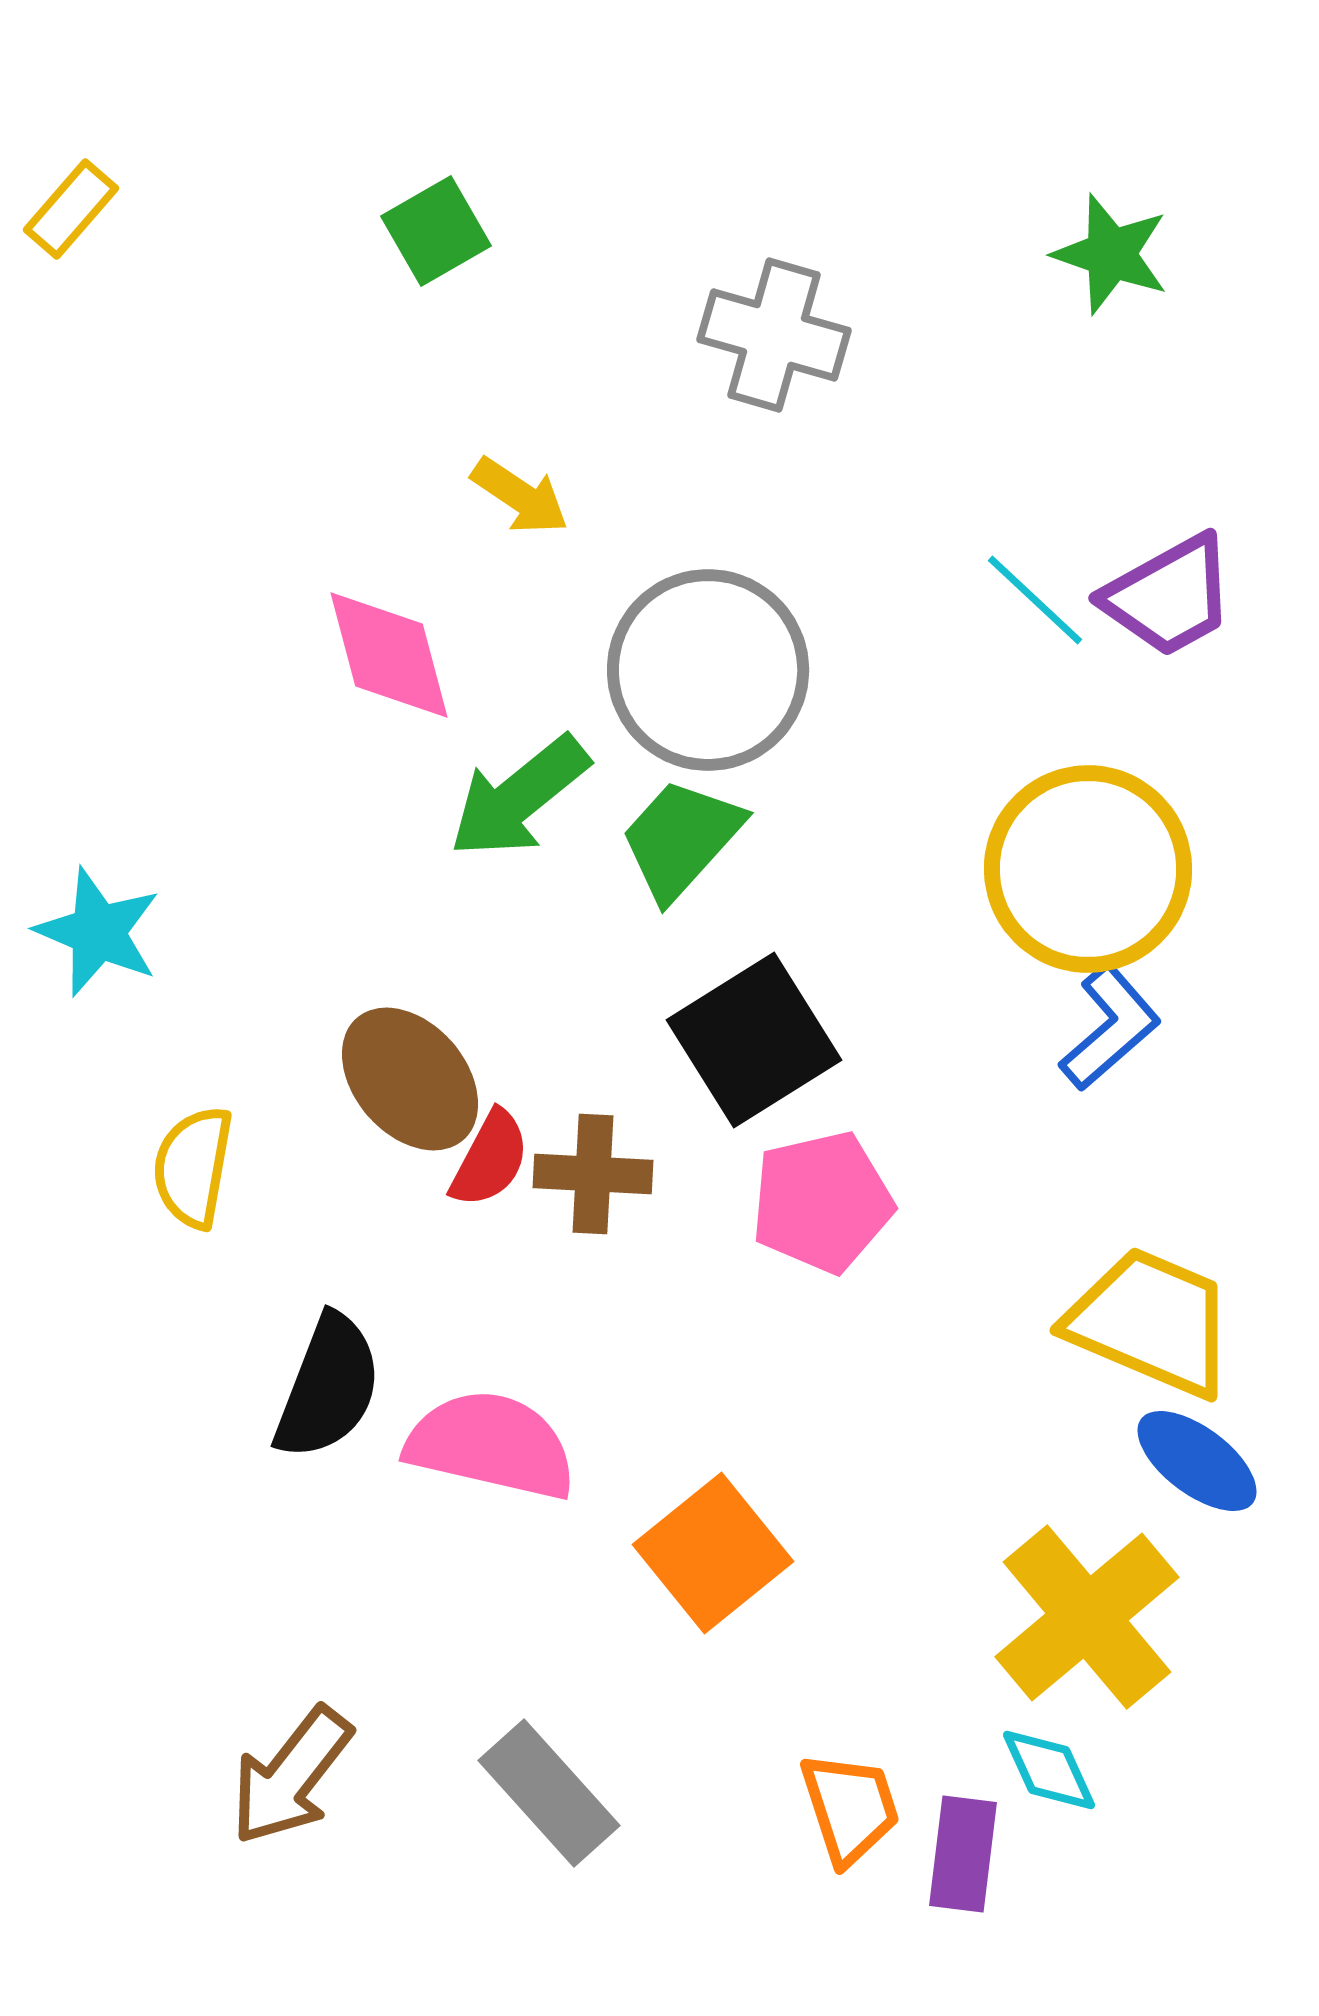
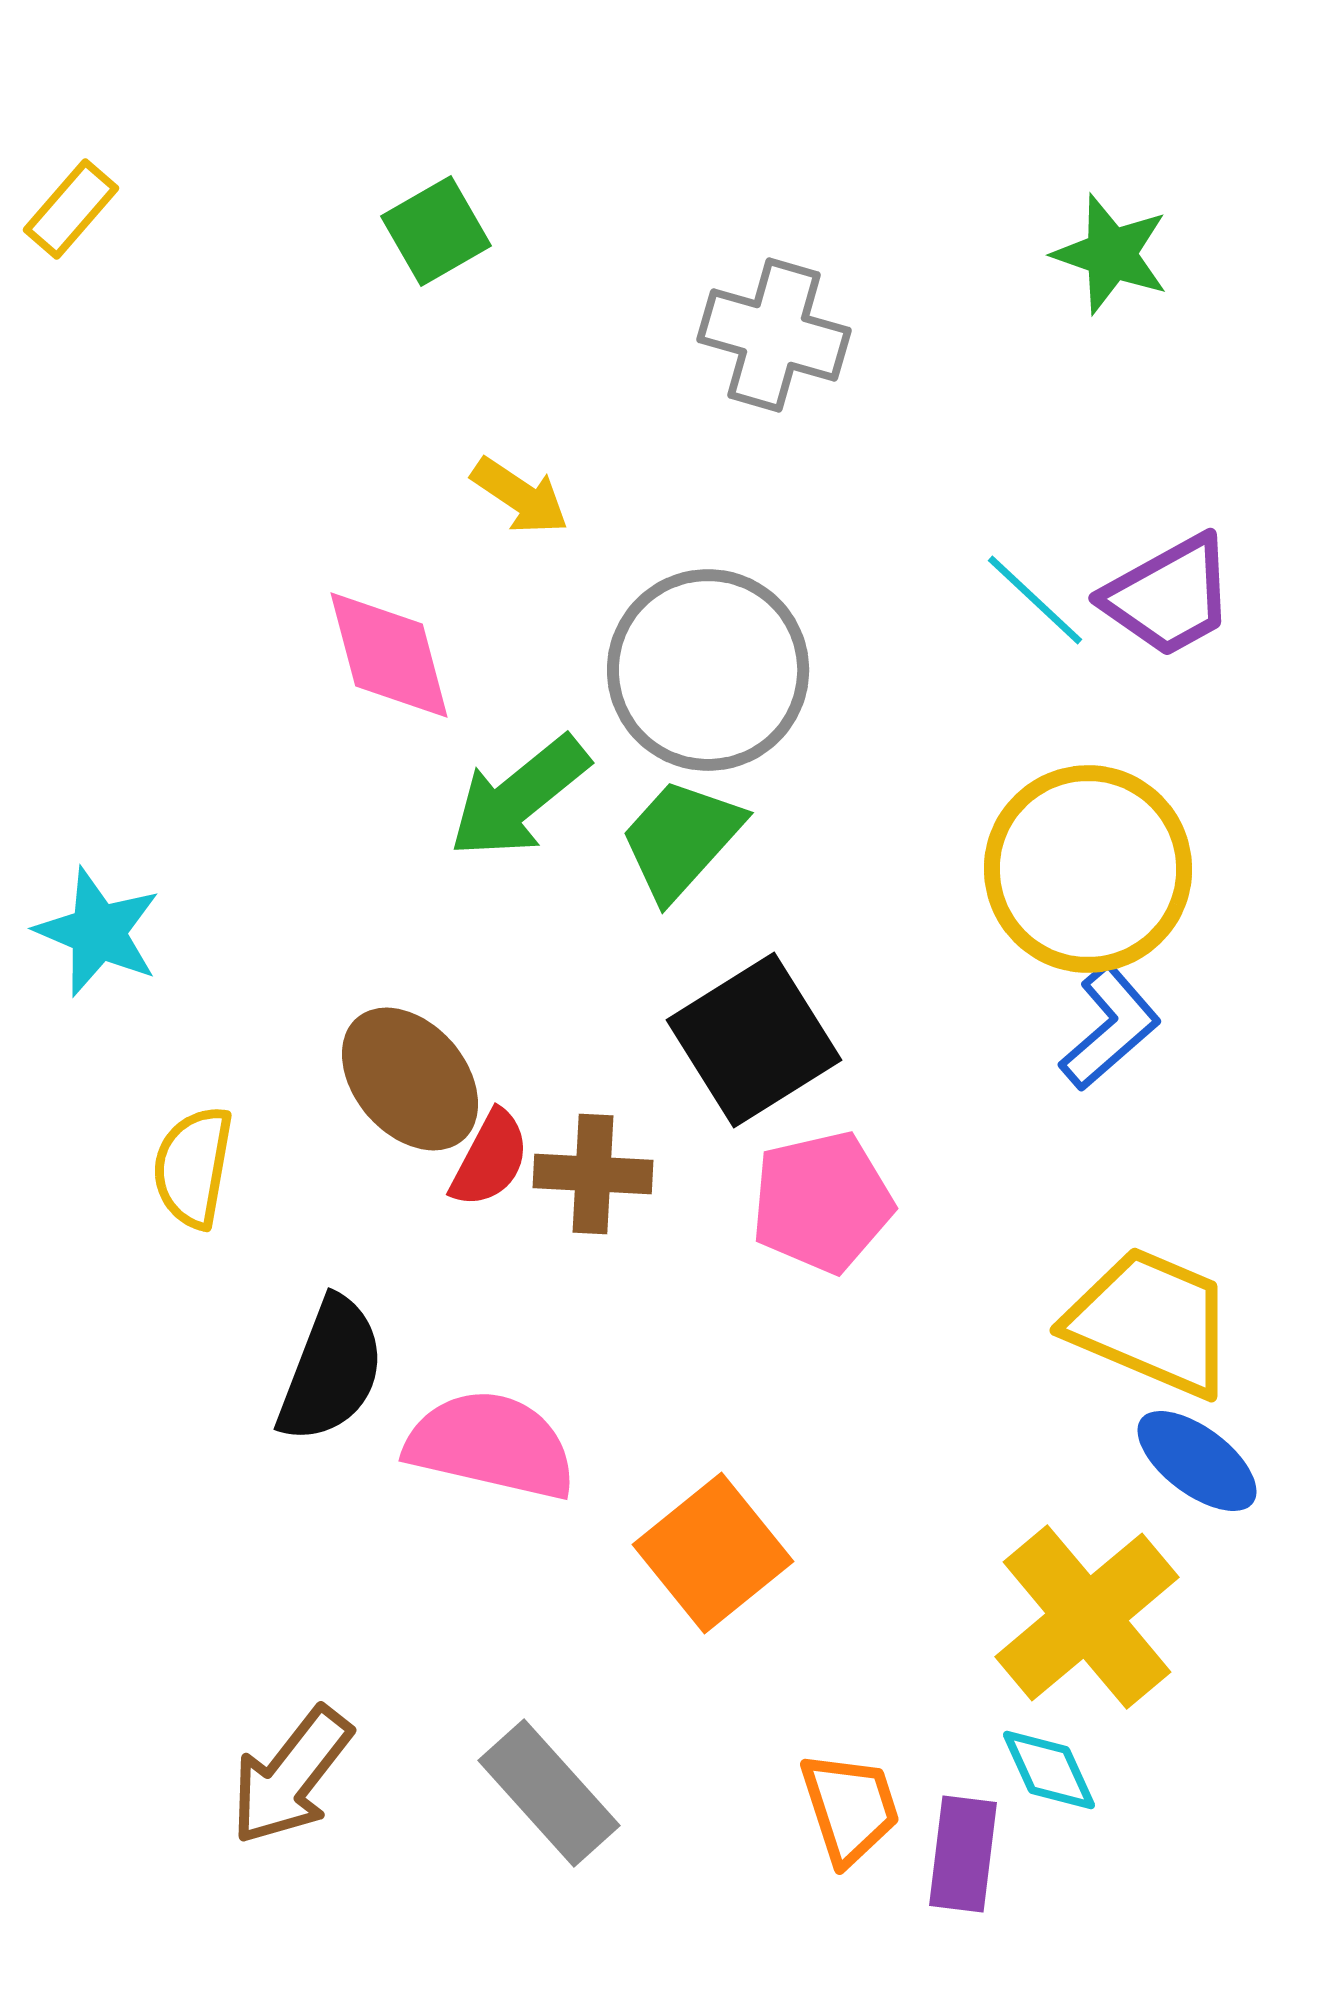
black semicircle: moved 3 px right, 17 px up
